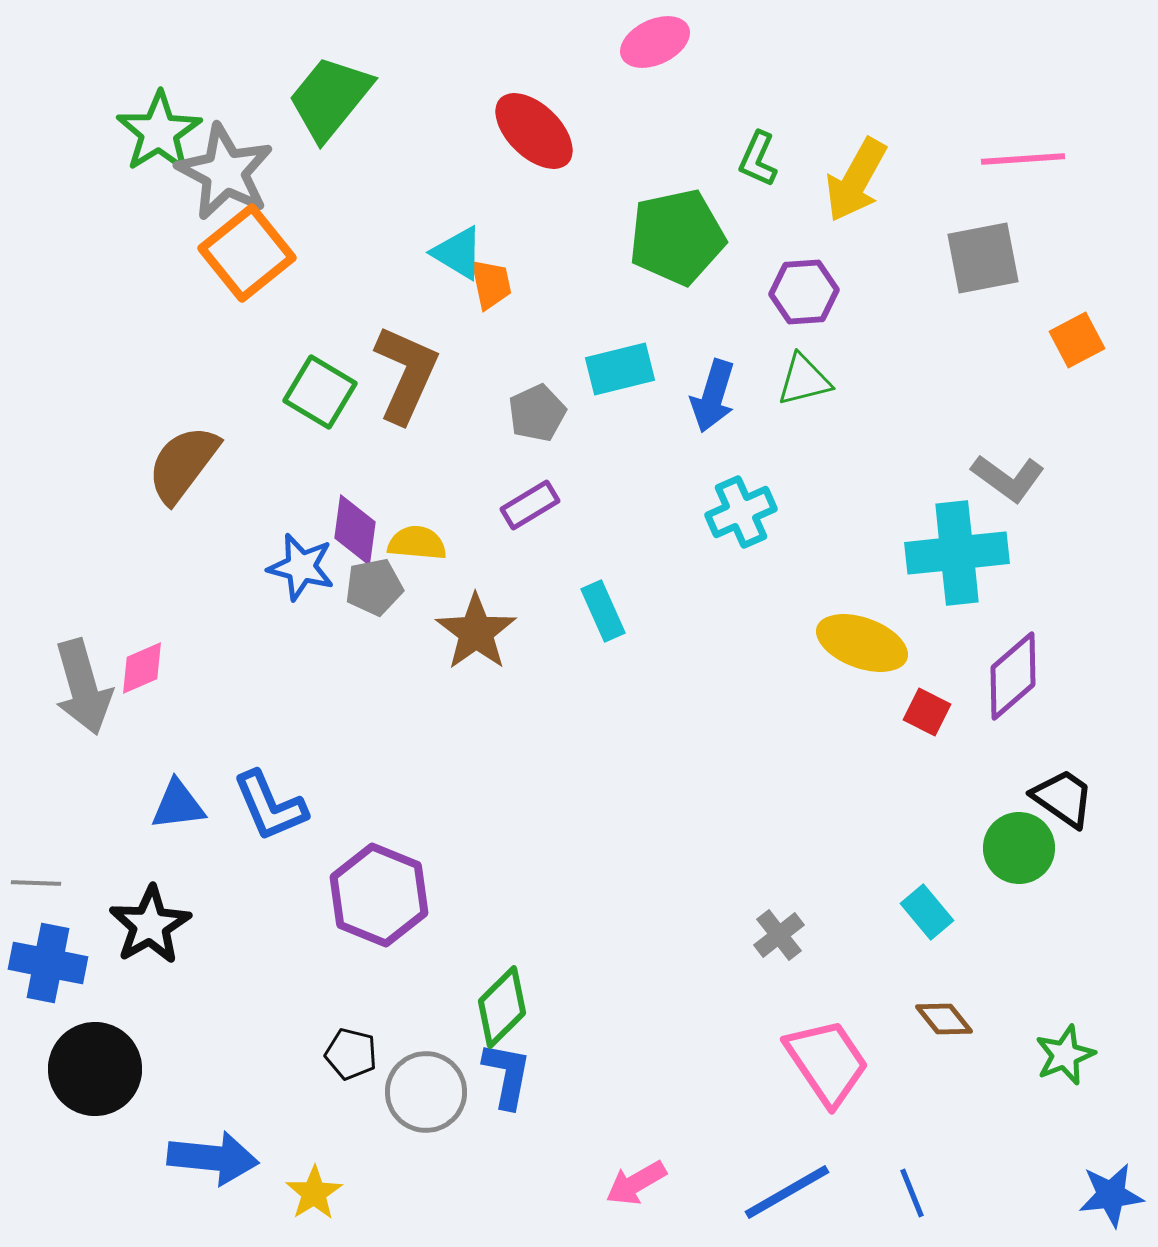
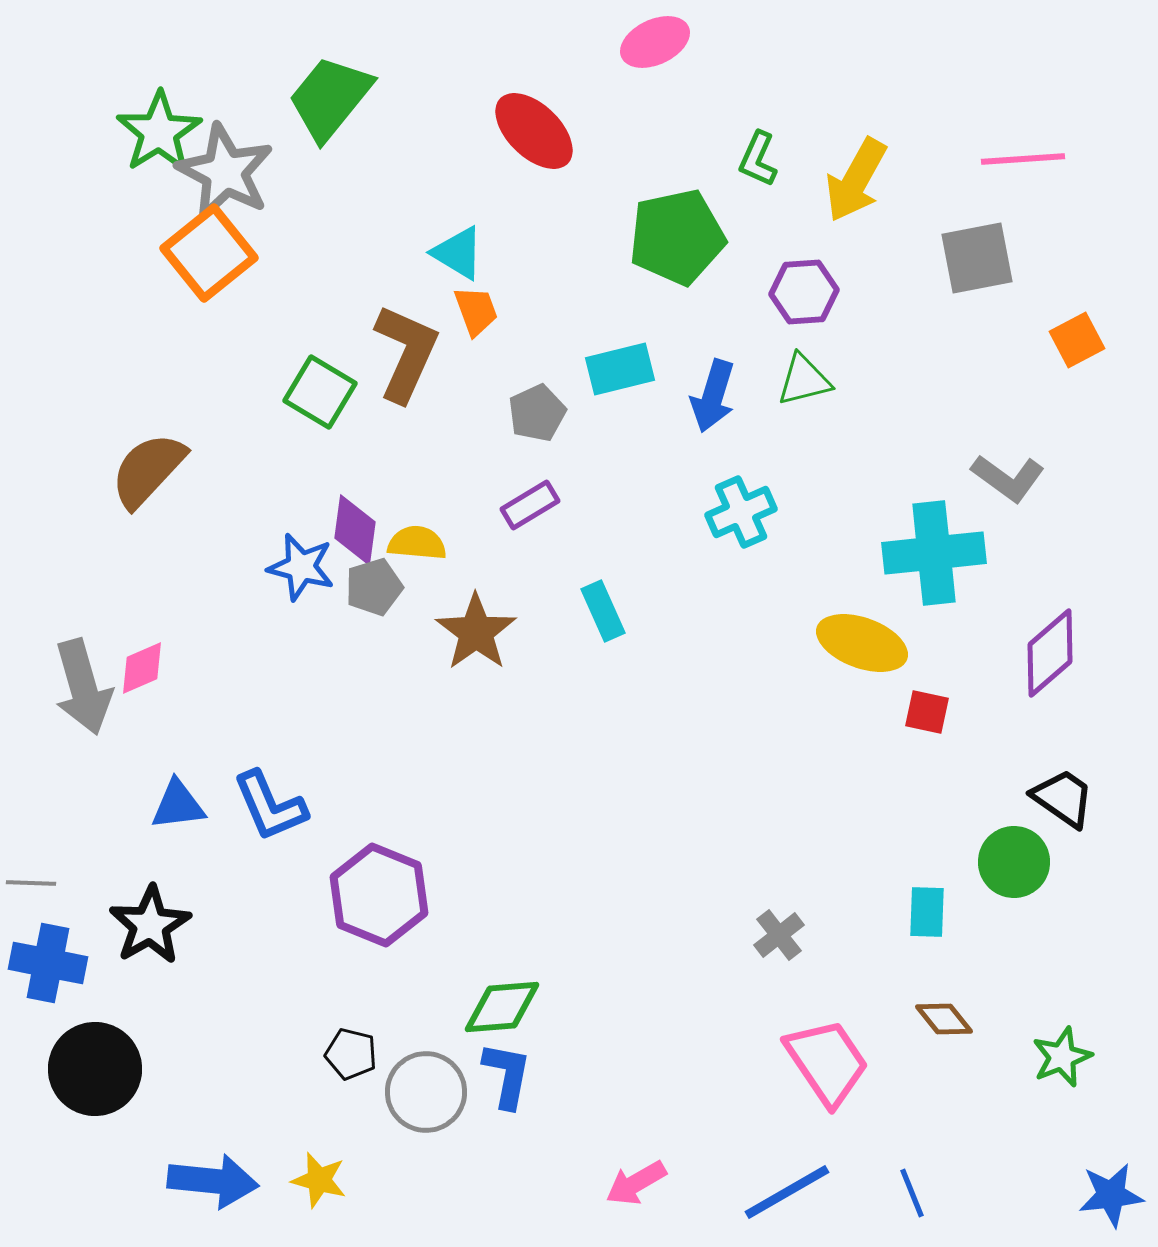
orange square at (247, 253): moved 38 px left
gray square at (983, 258): moved 6 px left
orange trapezoid at (491, 284): moved 15 px left, 27 px down; rotated 8 degrees counterclockwise
brown L-shape at (406, 374): moved 21 px up
brown semicircle at (183, 464): moved 35 px left, 6 px down; rotated 6 degrees clockwise
cyan cross at (957, 553): moved 23 px left
gray pentagon at (374, 587): rotated 6 degrees counterclockwise
purple diamond at (1013, 676): moved 37 px right, 23 px up
red square at (927, 712): rotated 15 degrees counterclockwise
green circle at (1019, 848): moved 5 px left, 14 px down
gray line at (36, 883): moved 5 px left
cyan rectangle at (927, 912): rotated 42 degrees clockwise
green diamond at (502, 1007): rotated 40 degrees clockwise
green star at (1065, 1055): moved 3 px left, 2 px down
blue arrow at (213, 1158): moved 23 px down
yellow star at (314, 1193): moved 5 px right, 13 px up; rotated 24 degrees counterclockwise
